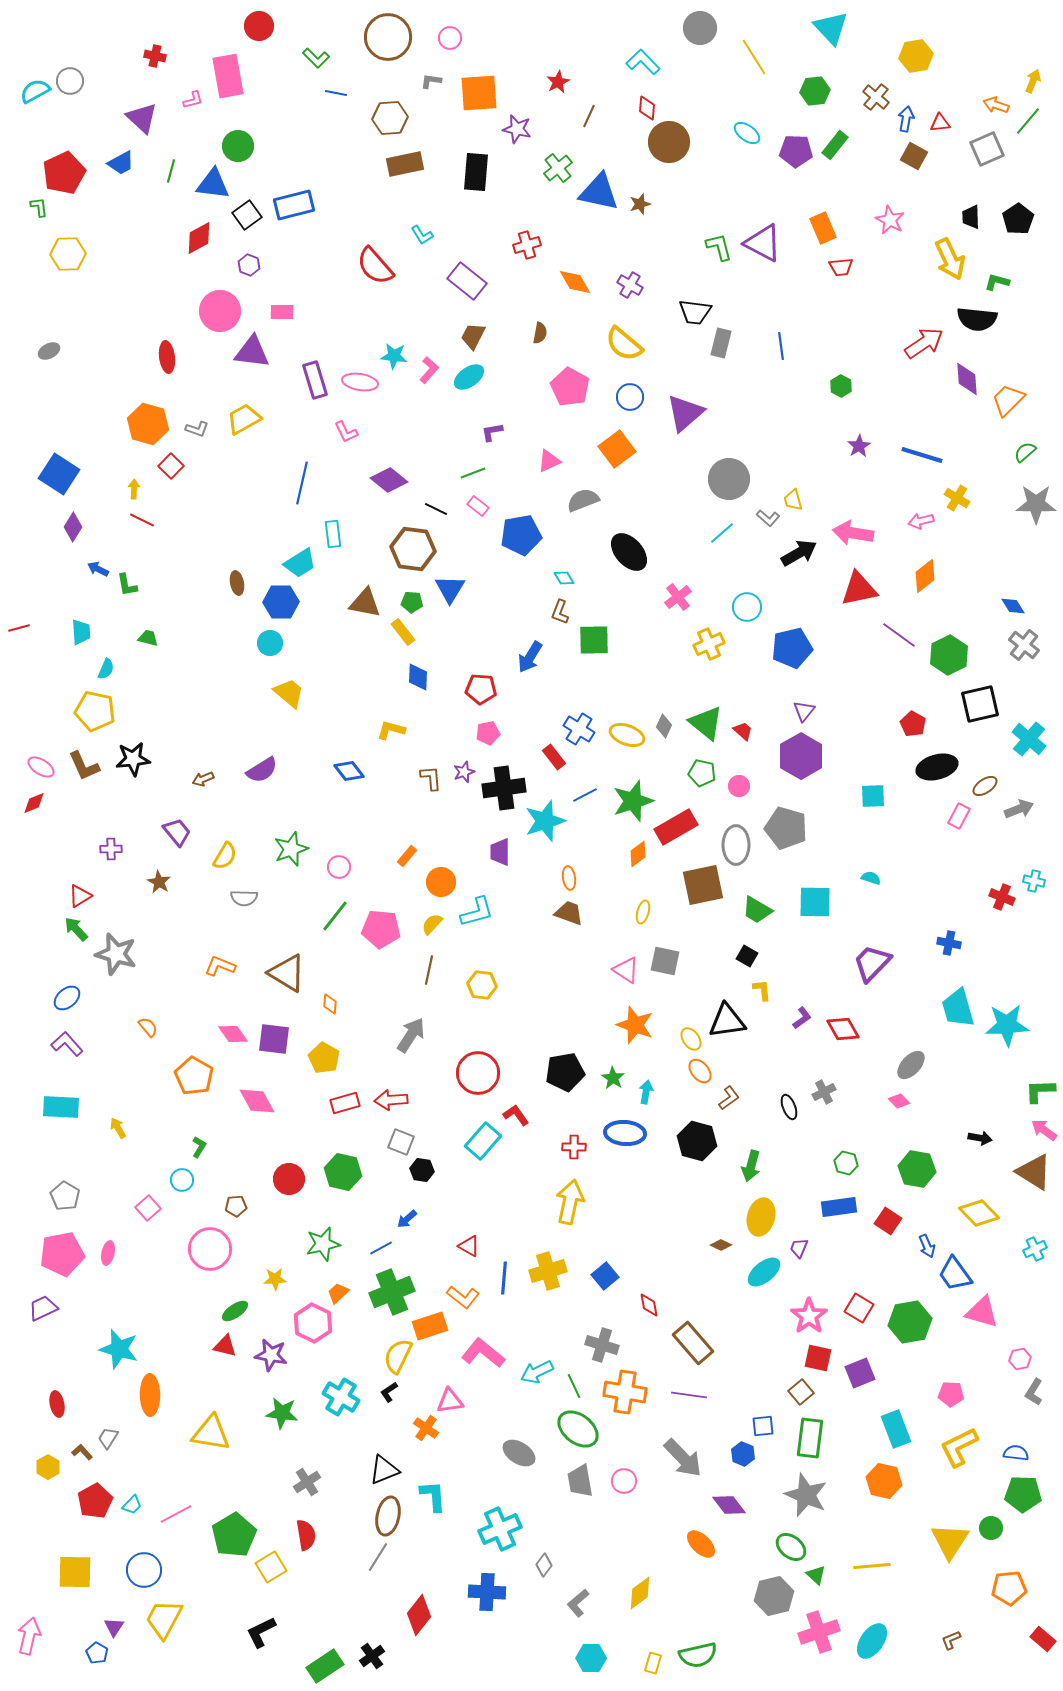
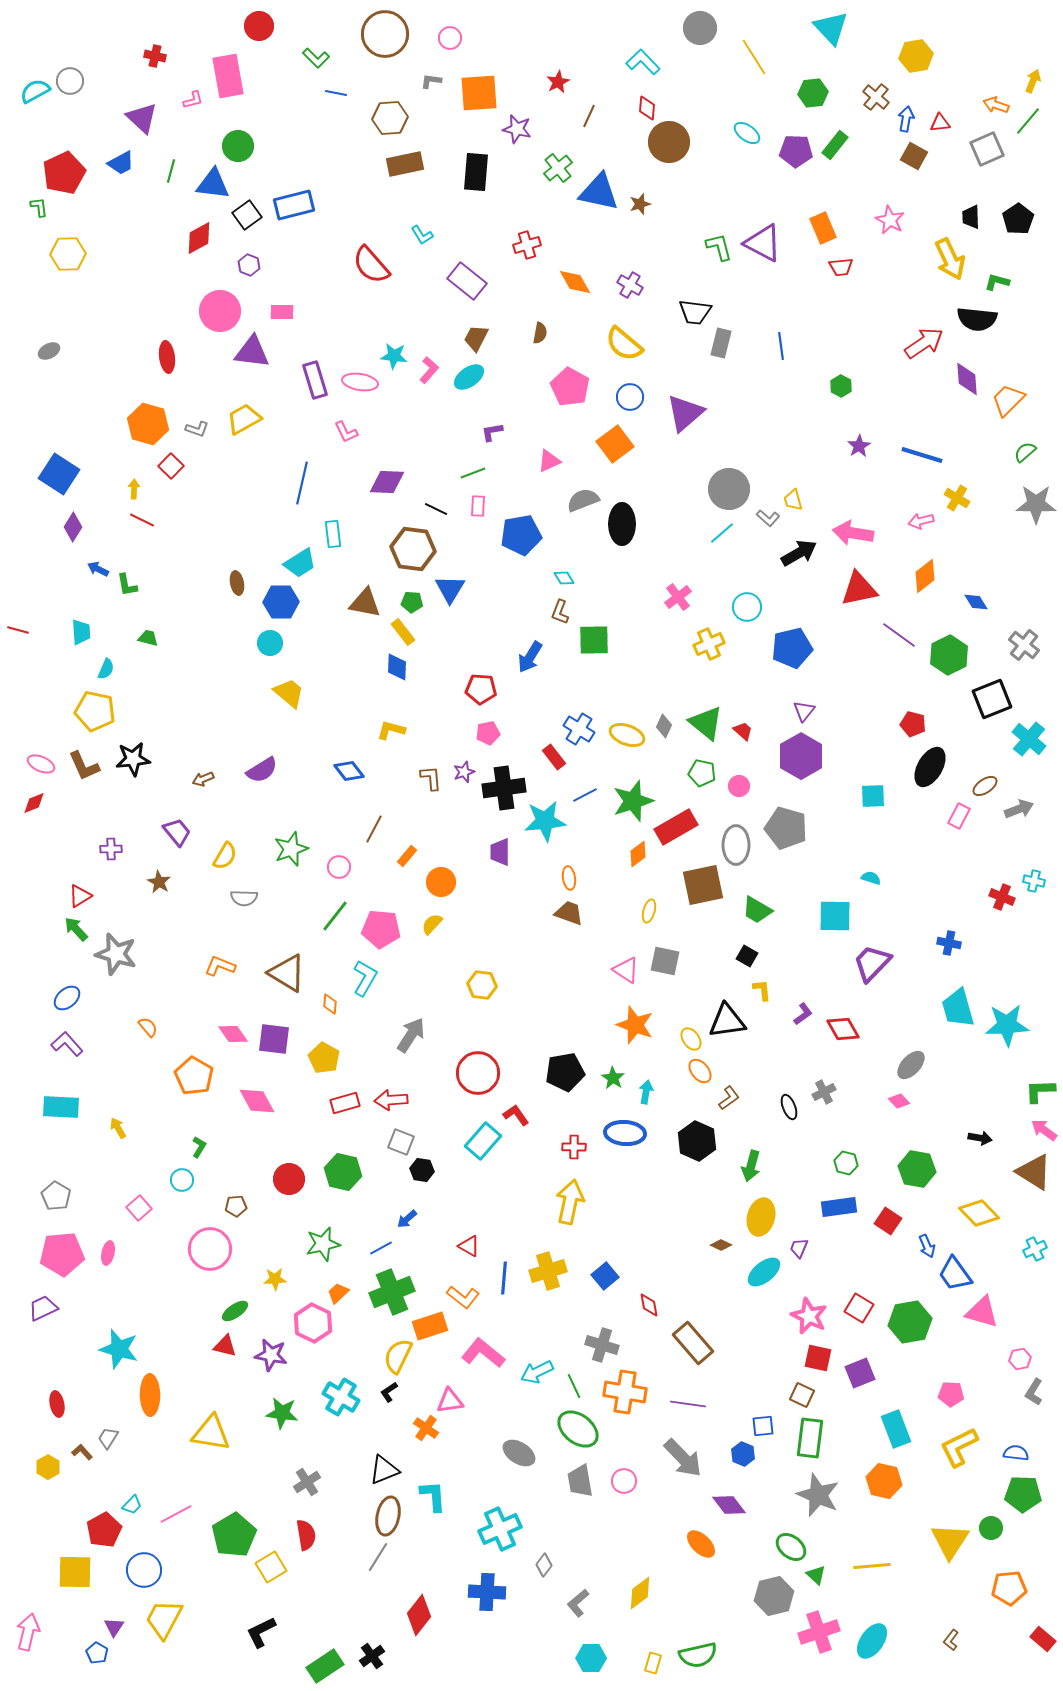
brown circle at (388, 37): moved 3 px left, 3 px up
green hexagon at (815, 91): moved 2 px left, 2 px down
red semicircle at (375, 266): moved 4 px left, 1 px up
brown trapezoid at (473, 336): moved 3 px right, 2 px down
orange square at (617, 449): moved 2 px left, 5 px up
gray circle at (729, 479): moved 10 px down
purple diamond at (389, 480): moved 2 px left, 2 px down; rotated 36 degrees counterclockwise
pink rectangle at (478, 506): rotated 55 degrees clockwise
black ellipse at (629, 552): moved 7 px left, 28 px up; rotated 42 degrees clockwise
blue diamond at (1013, 606): moved 37 px left, 4 px up
red line at (19, 628): moved 1 px left, 2 px down; rotated 30 degrees clockwise
blue diamond at (418, 677): moved 21 px left, 10 px up
black square at (980, 704): moved 12 px right, 5 px up; rotated 9 degrees counterclockwise
red pentagon at (913, 724): rotated 15 degrees counterclockwise
pink ellipse at (41, 767): moved 3 px up; rotated 8 degrees counterclockwise
black ellipse at (937, 767): moved 7 px left; rotated 45 degrees counterclockwise
cyan star at (545, 821): rotated 12 degrees clockwise
cyan square at (815, 902): moved 20 px right, 14 px down
cyan L-shape at (477, 912): moved 112 px left, 66 px down; rotated 45 degrees counterclockwise
yellow ellipse at (643, 912): moved 6 px right, 1 px up
brown line at (429, 970): moved 55 px left, 141 px up; rotated 16 degrees clockwise
purple L-shape at (802, 1018): moved 1 px right, 4 px up
black hexagon at (697, 1141): rotated 9 degrees clockwise
gray pentagon at (65, 1196): moved 9 px left
pink square at (148, 1208): moved 9 px left
pink pentagon at (62, 1254): rotated 6 degrees clockwise
pink star at (809, 1316): rotated 12 degrees counterclockwise
brown square at (801, 1392): moved 1 px right, 3 px down; rotated 25 degrees counterclockwise
purple line at (689, 1395): moved 1 px left, 9 px down
gray star at (806, 1495): moved 12 px right
red pentagon at (95, 1501): moved 9 px right, 29 px down
pink arrow at (29, 1636): moved 1 px left, 4 px up
brown L-shape at (951, 1640): rotated 30 degrees counterclockwise
